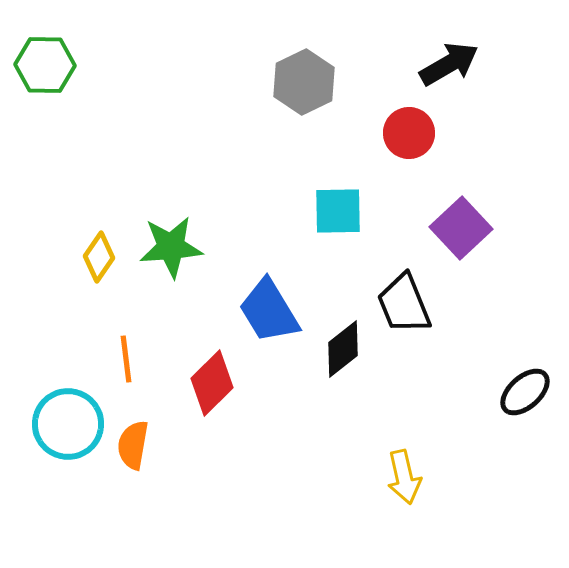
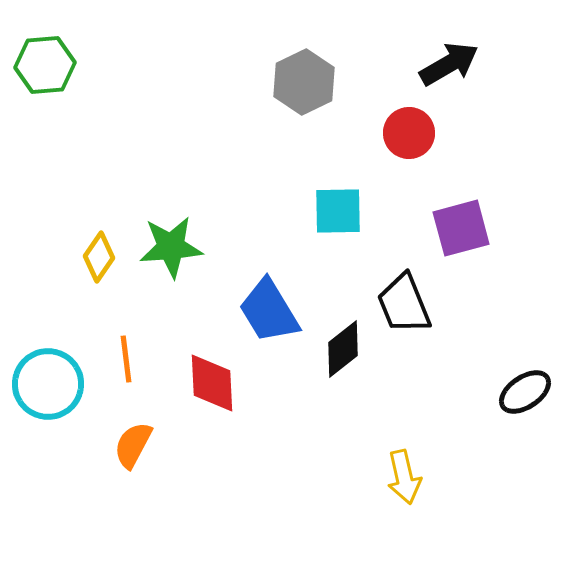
green hexagon: rotated 6 degrees counterclockwise
purple square: rotated 28 degrees clockwise
red diamond: rotated 48 degrees counterclockwise
black ellipse: rotated 8 degrees clockwise
cyan circle: moved 20 px left, 40 px up
orange semicircle: rotated 18 degrees clockwise
